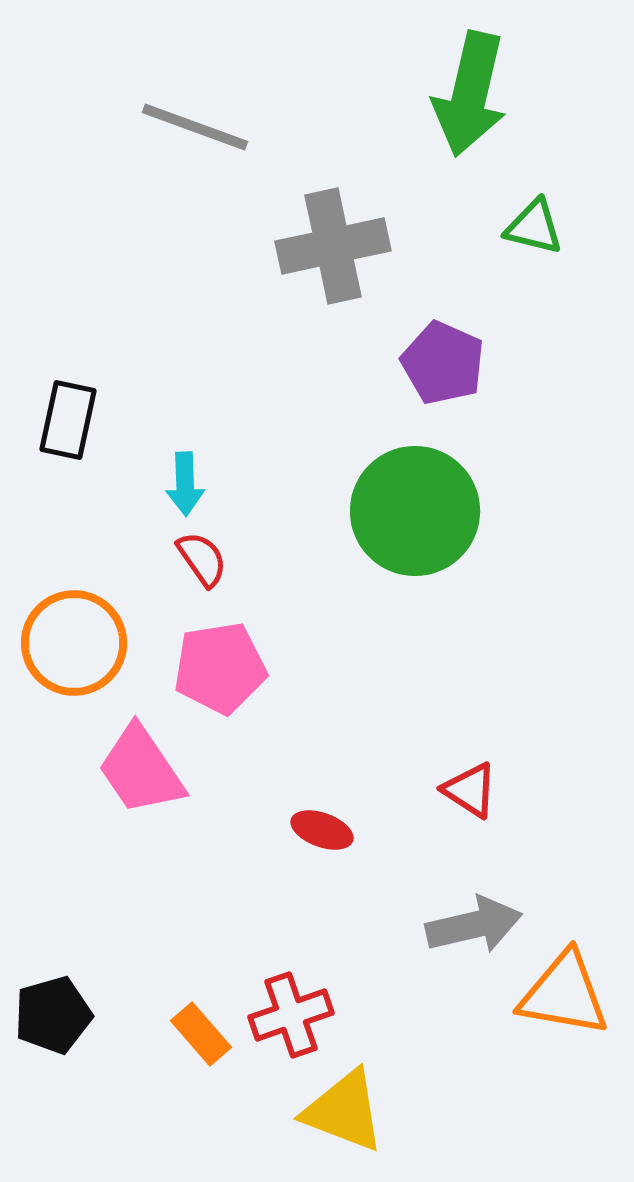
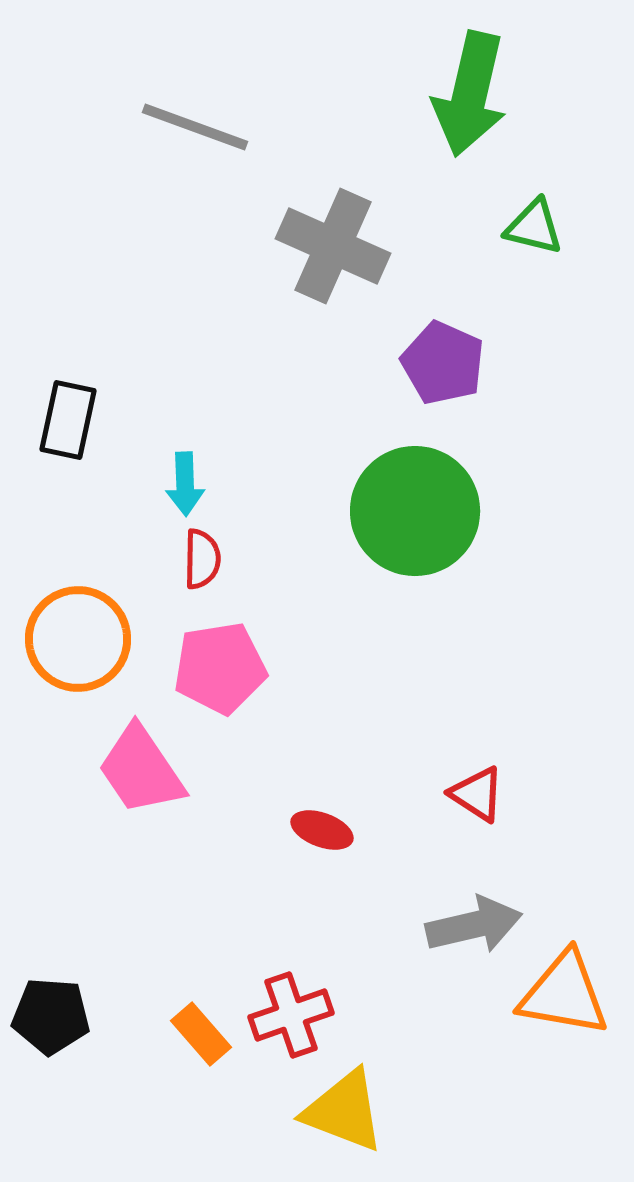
gray cross: rotated 36 degrees clockwise
red semicircle: rotated 36 degrees clockwise
orange circle: moved 4 px right, 4 px up
red triangle: moved 7 px right, 4 px down
black pentagon: moved 2 px left, 1 px down; rotated 20 degrees clockwise
